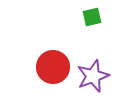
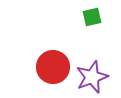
purple star: moved 1 px left, 1 px down
